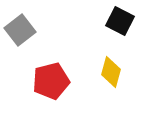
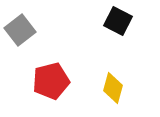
black square: moved 2 px left
yellow diamond: moved 2 px right, 16 px down
